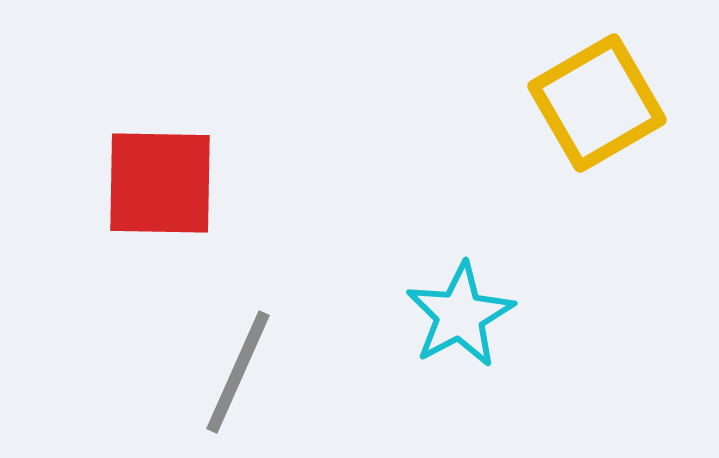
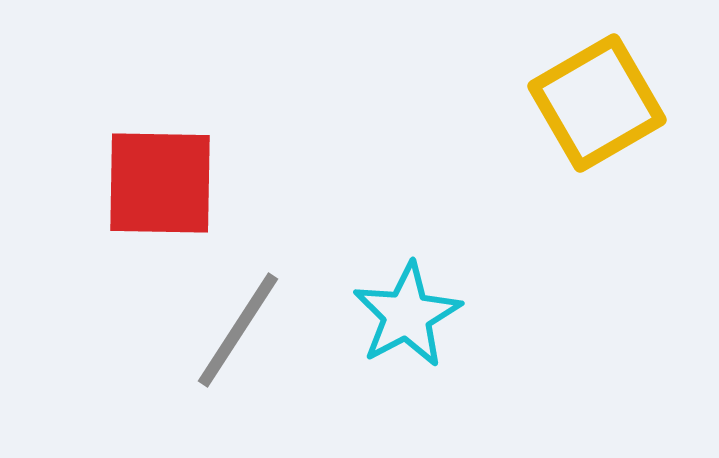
cyan star: moved 53 px left
gray line: moved 42 px up; rotated 9 degrees clockwise
